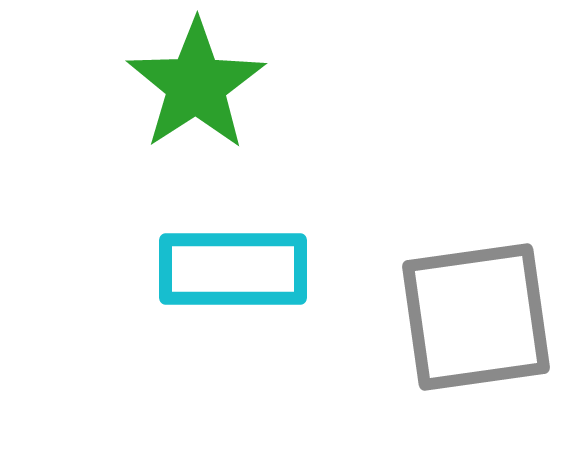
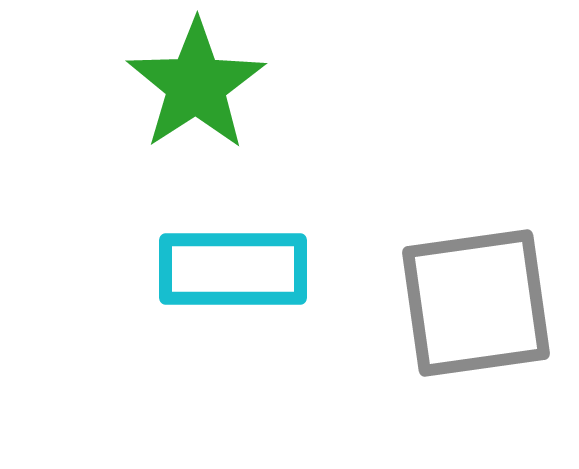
gray square: moved 14 px up
